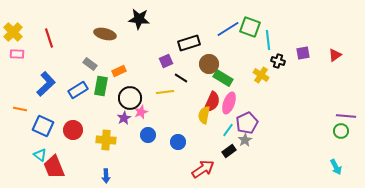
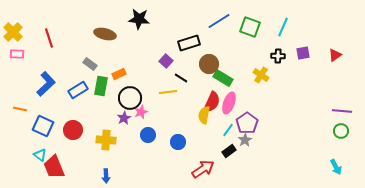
blue line at (228, 29): moved 9 px left, 8 px up
cyan line at (268, 40): moved 15 px right, 13 px up; rotated 30 degrees clockwise
purple square at (166, 61): rotated 24 degrees counterclockwise
black cross at (278, 61): moved 5 px up; rotated 16 degrees counterclockwise
orange rectangle at (119, 71): moved 3 px down
yellow line at (165, 92): moved 3 px right
purple line at (346, 116): moved 4 px left, 5 px up
purple pentagon at (247, 123): rotated 10 degrees counterclockwise
